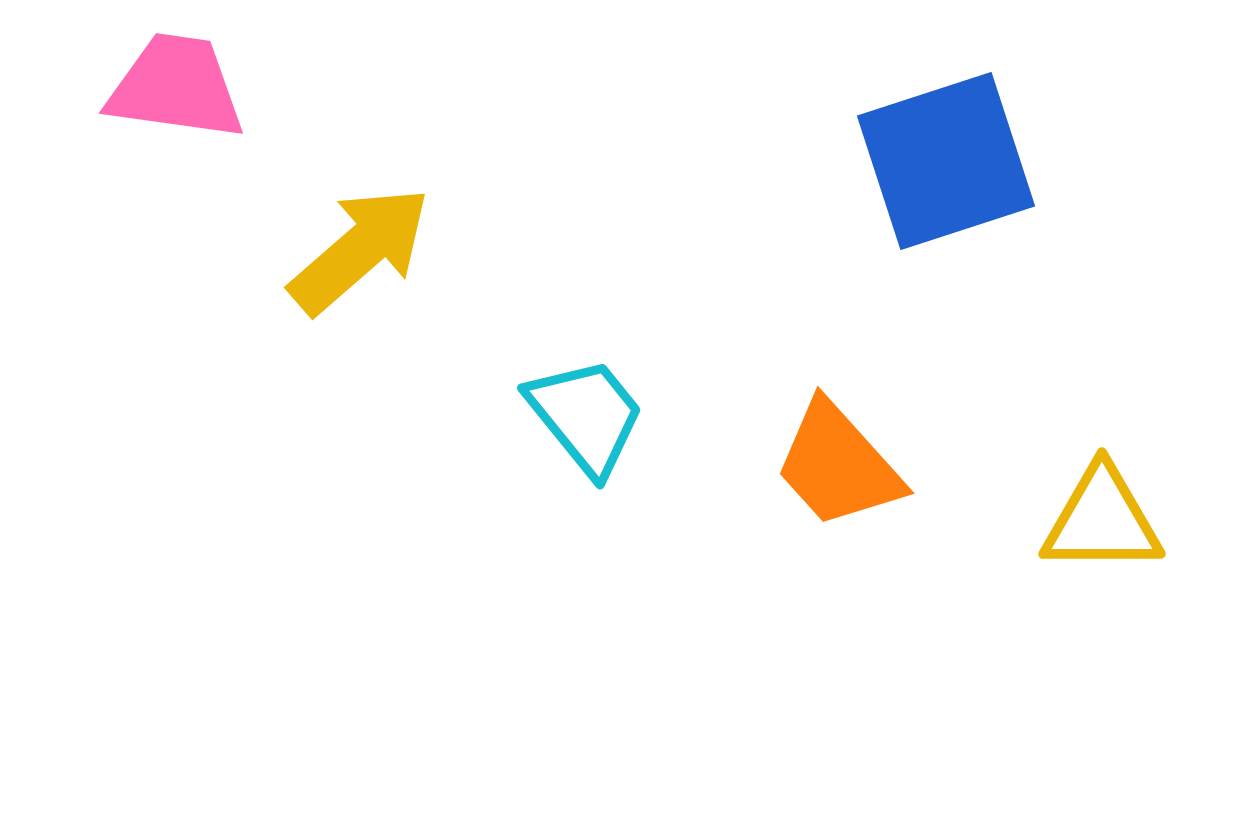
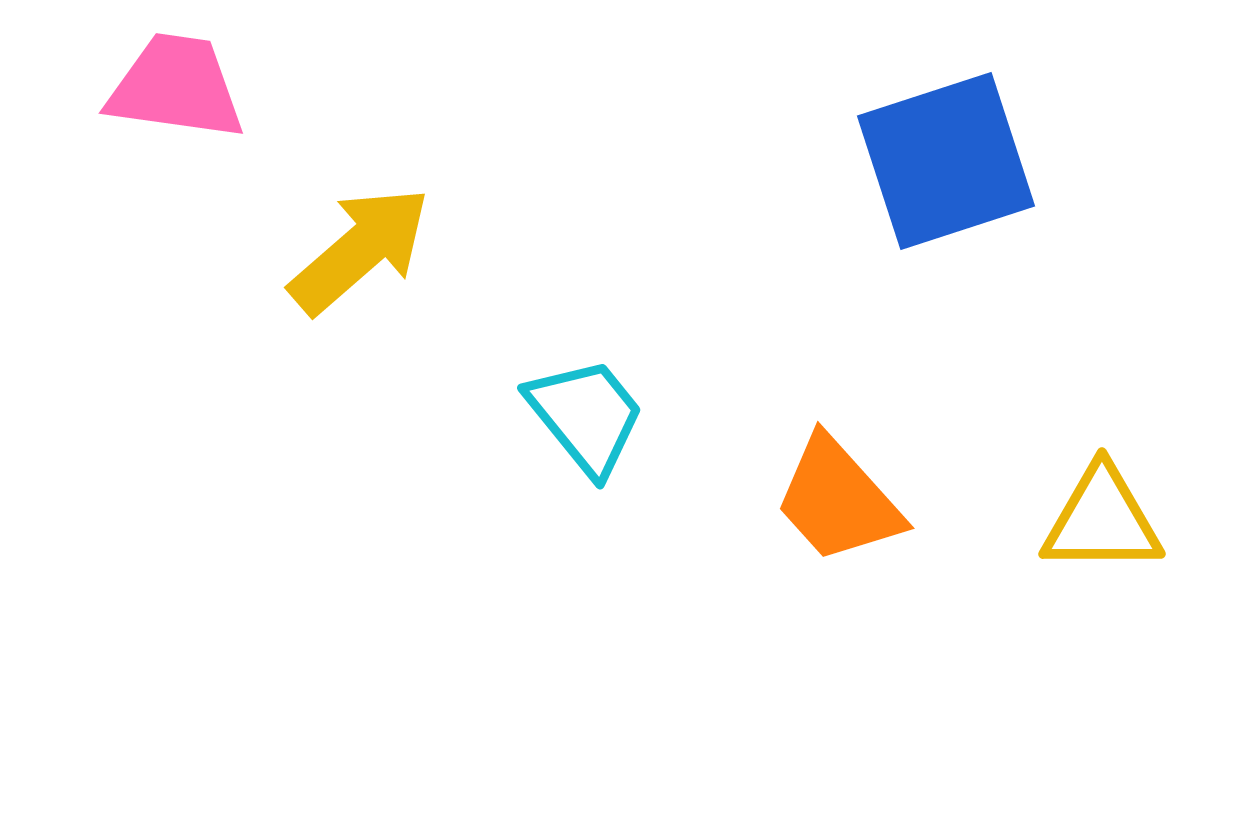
orange trapezoid: moved 35 px down
